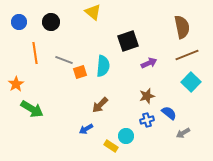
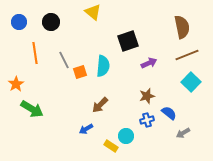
gray line: rotated 42 degrees clockwise
